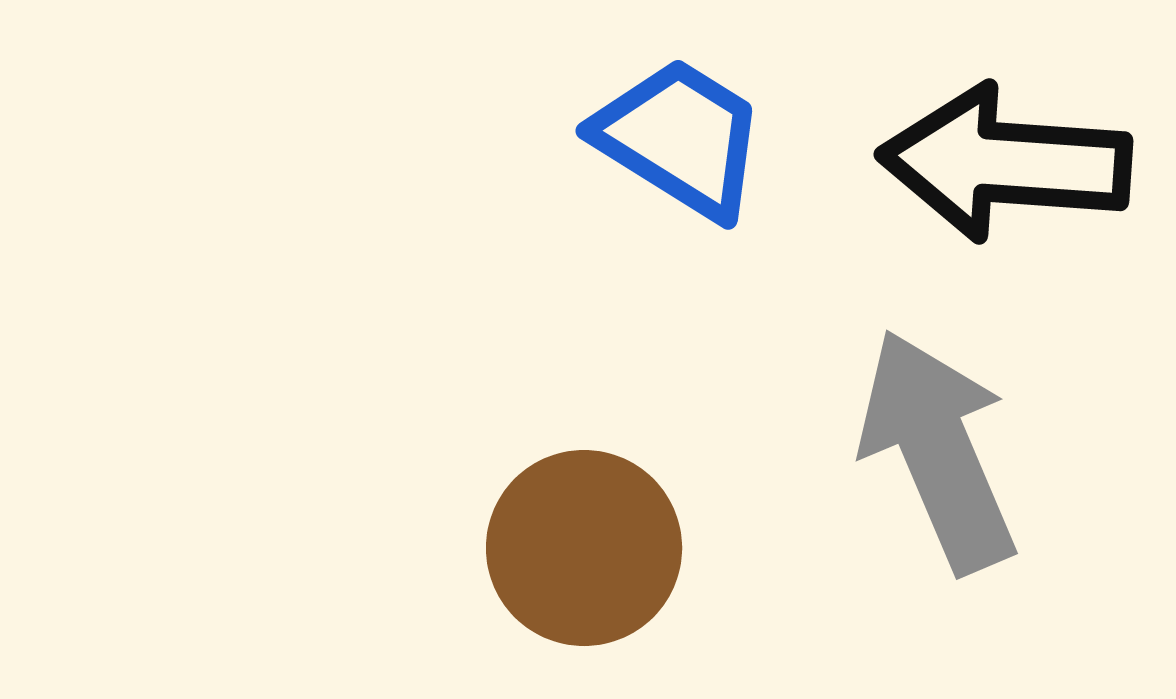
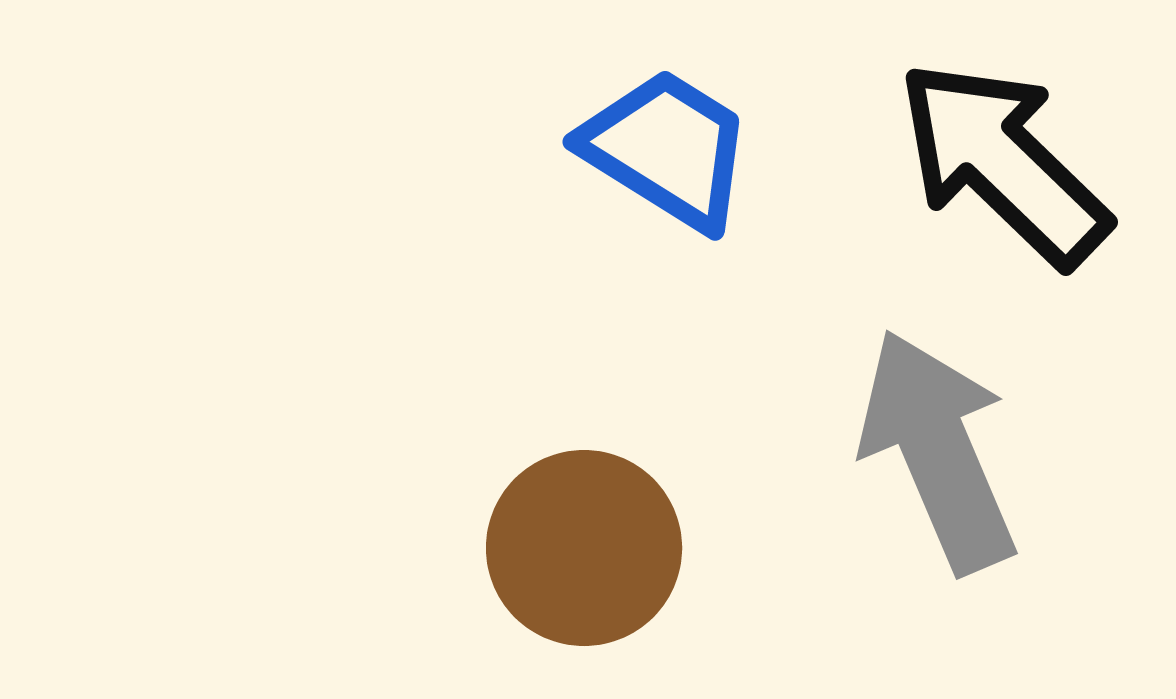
blue trapezoid: moved 13 px left, 11 px down
black arrow: moved 2 px left; rotated 40 degrees clockwise
